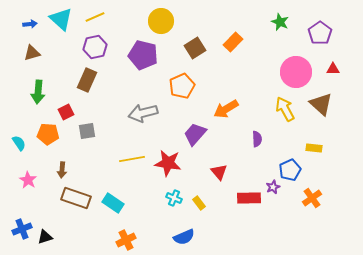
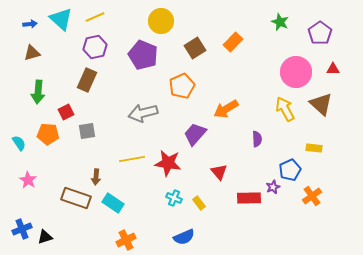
purple pentagon at (143, 55): rotated 8 degrees clockwise
brown arrow at (62, 170): moved 34 px right, 7 px down
orange cross at (312, 198): moved 2 px up
